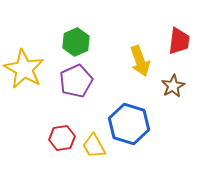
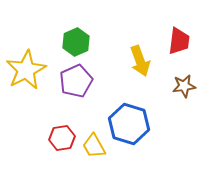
yellow star: moved 2 px right, 1 px down; rotated 15 degrees clockwise
brown star: moved 11 px right; rotated 20 degrees clockwise
